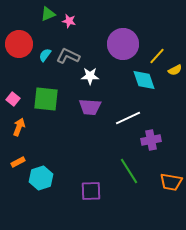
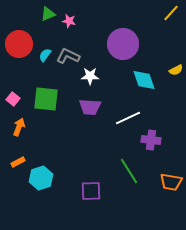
yellow line: moved 14 px right, 43 px up
yellow semicircle: moved 1 px right
purple cross: rotated 18 degrees clockwise
